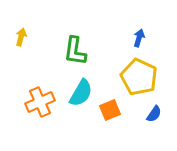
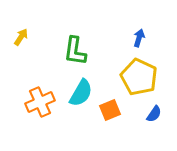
yellow arrow: rotated 18 degrees clockwise
